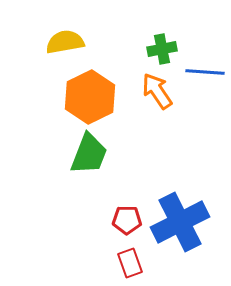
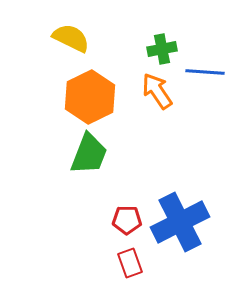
yellow semicircle: moved 6 px right, 4 px up; rotated 36 degrees clockwise
